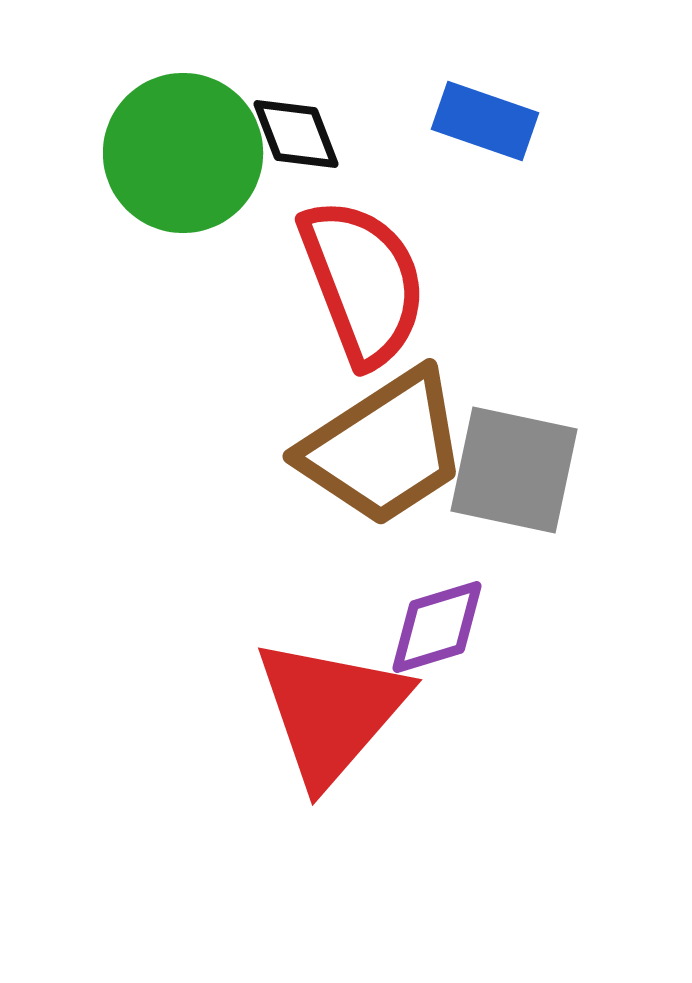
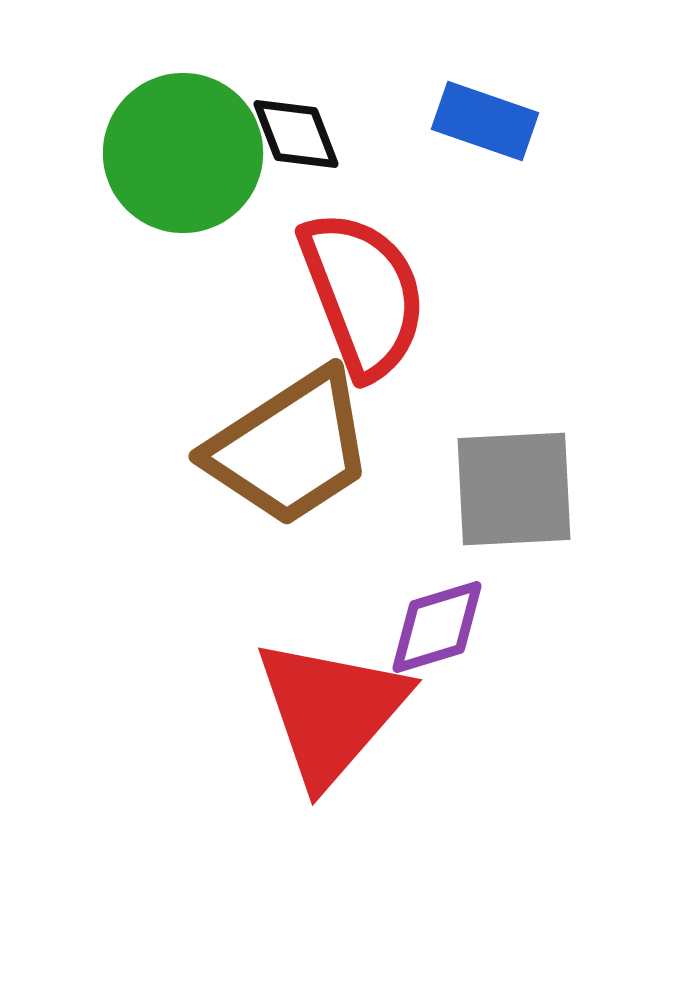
red semicircle: moved 12 px down
brown trapezoid: moved 94 px left
gray square: moved 19 px down; rotated 15 degrees counterclockwise
